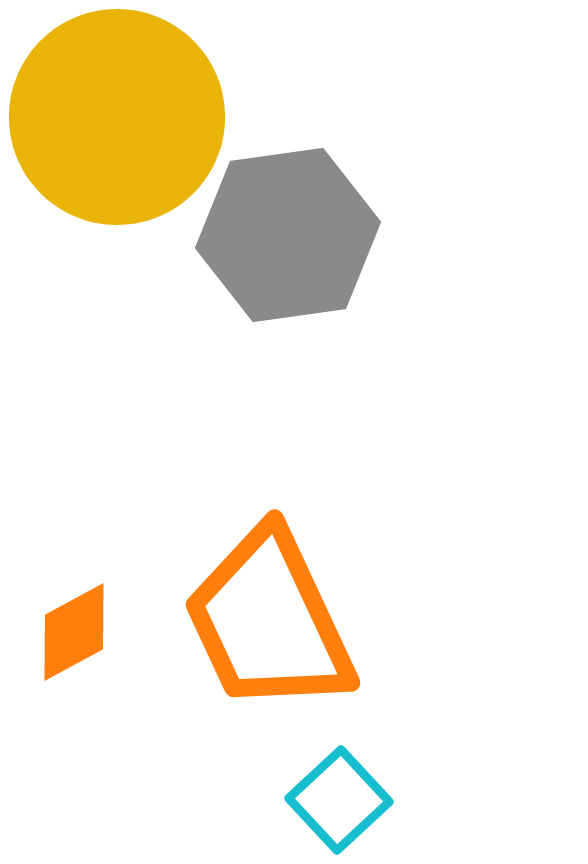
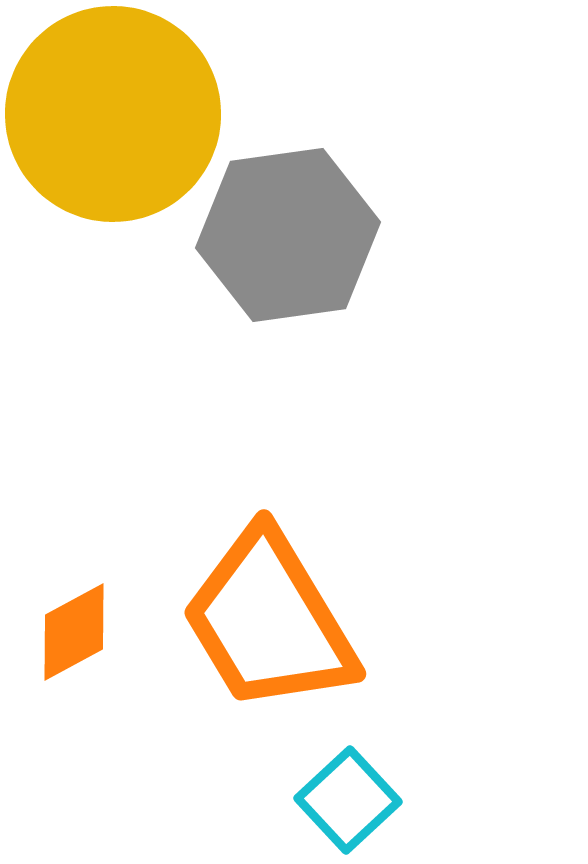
yellow circle: moved 4 px left, 3 px up
orange trapezoid: rotated 6 degrees counterclockwise
cyan square: moved 9 px right
